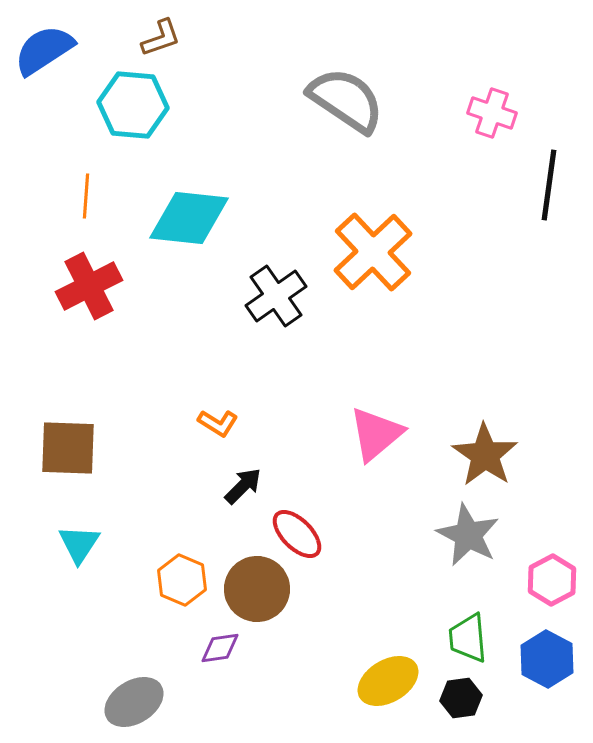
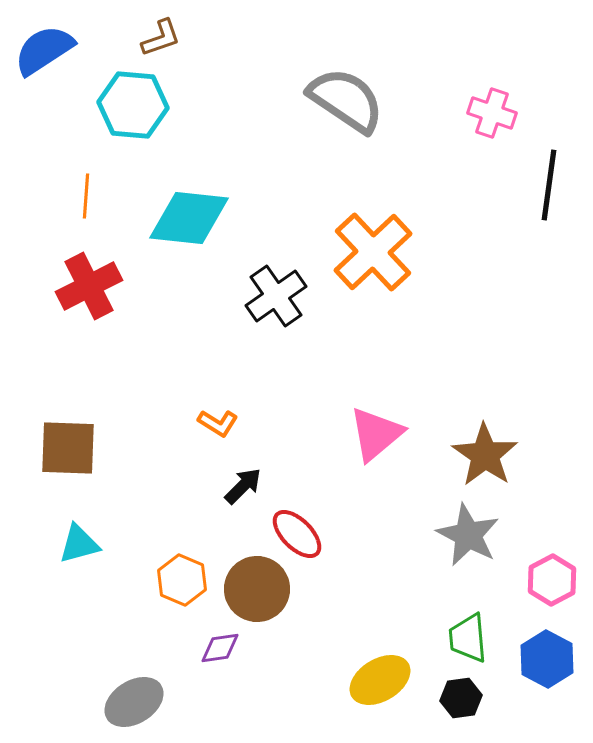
cyan triangle: rotated 42 degrees clockwise
yellow ellipse: moved 8 px left, 1 px up
